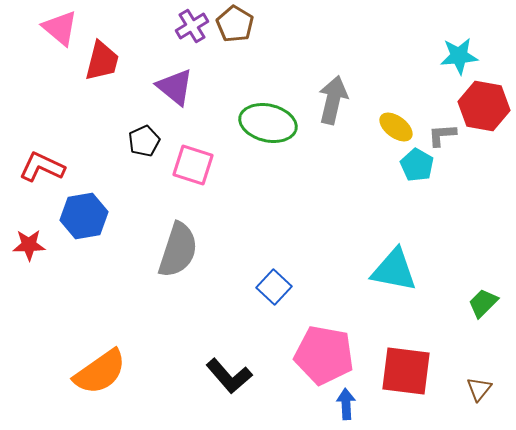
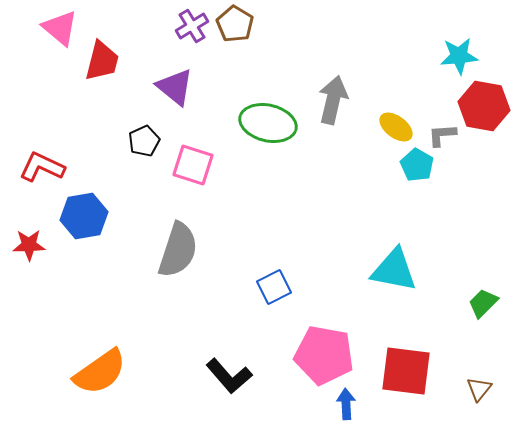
blue square: rotated 20 degrees clockwise
